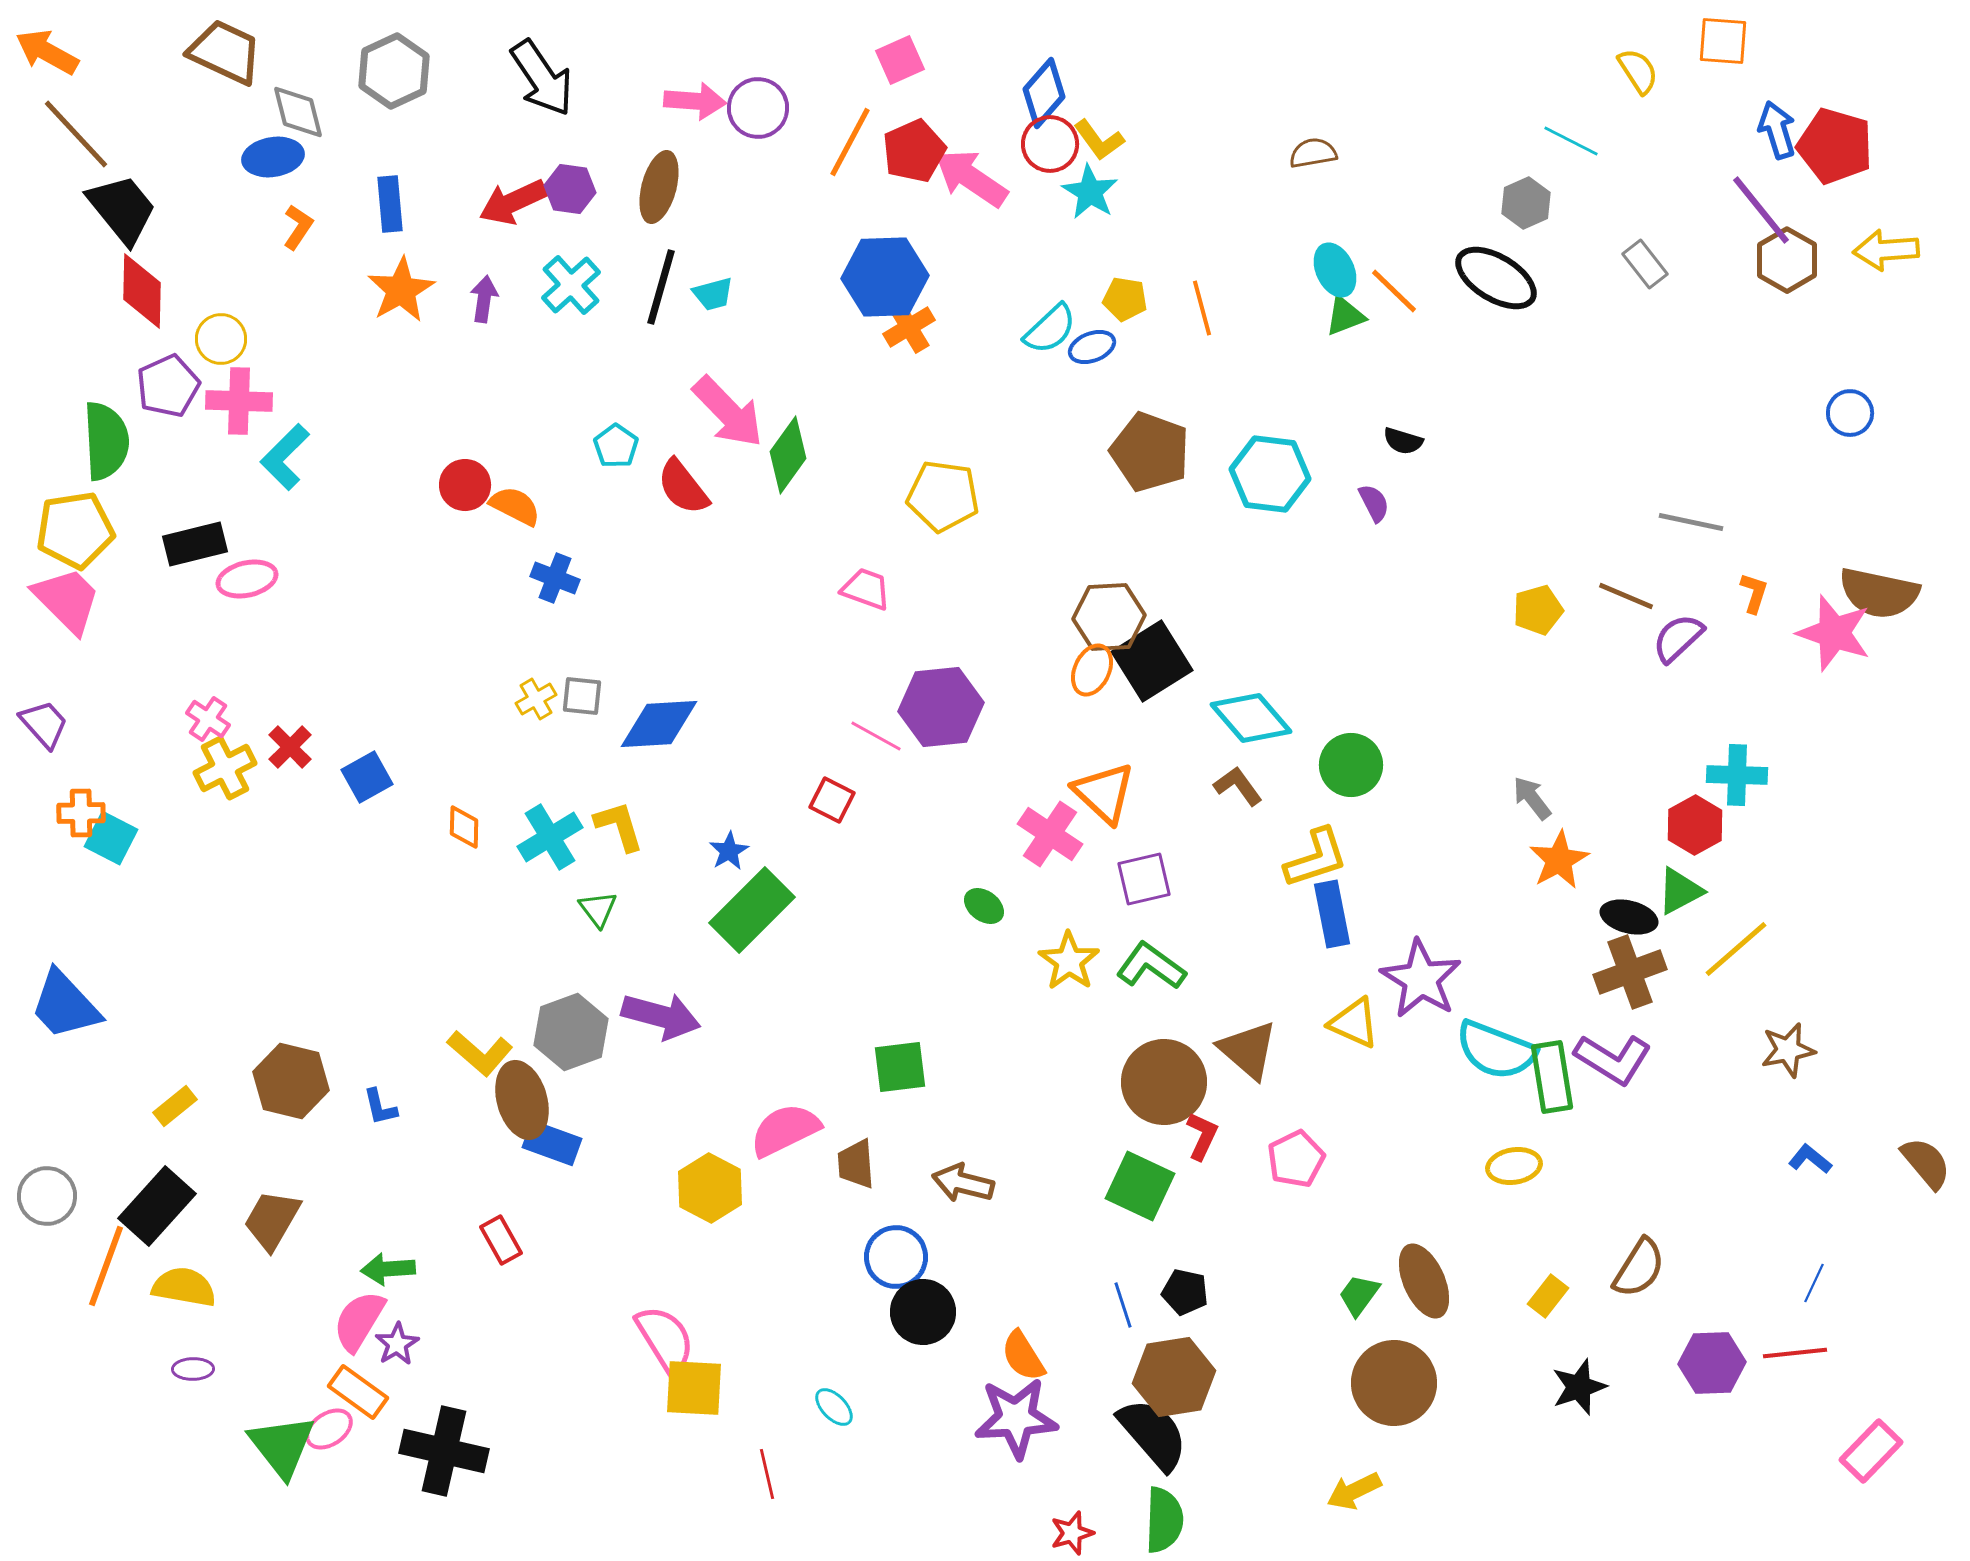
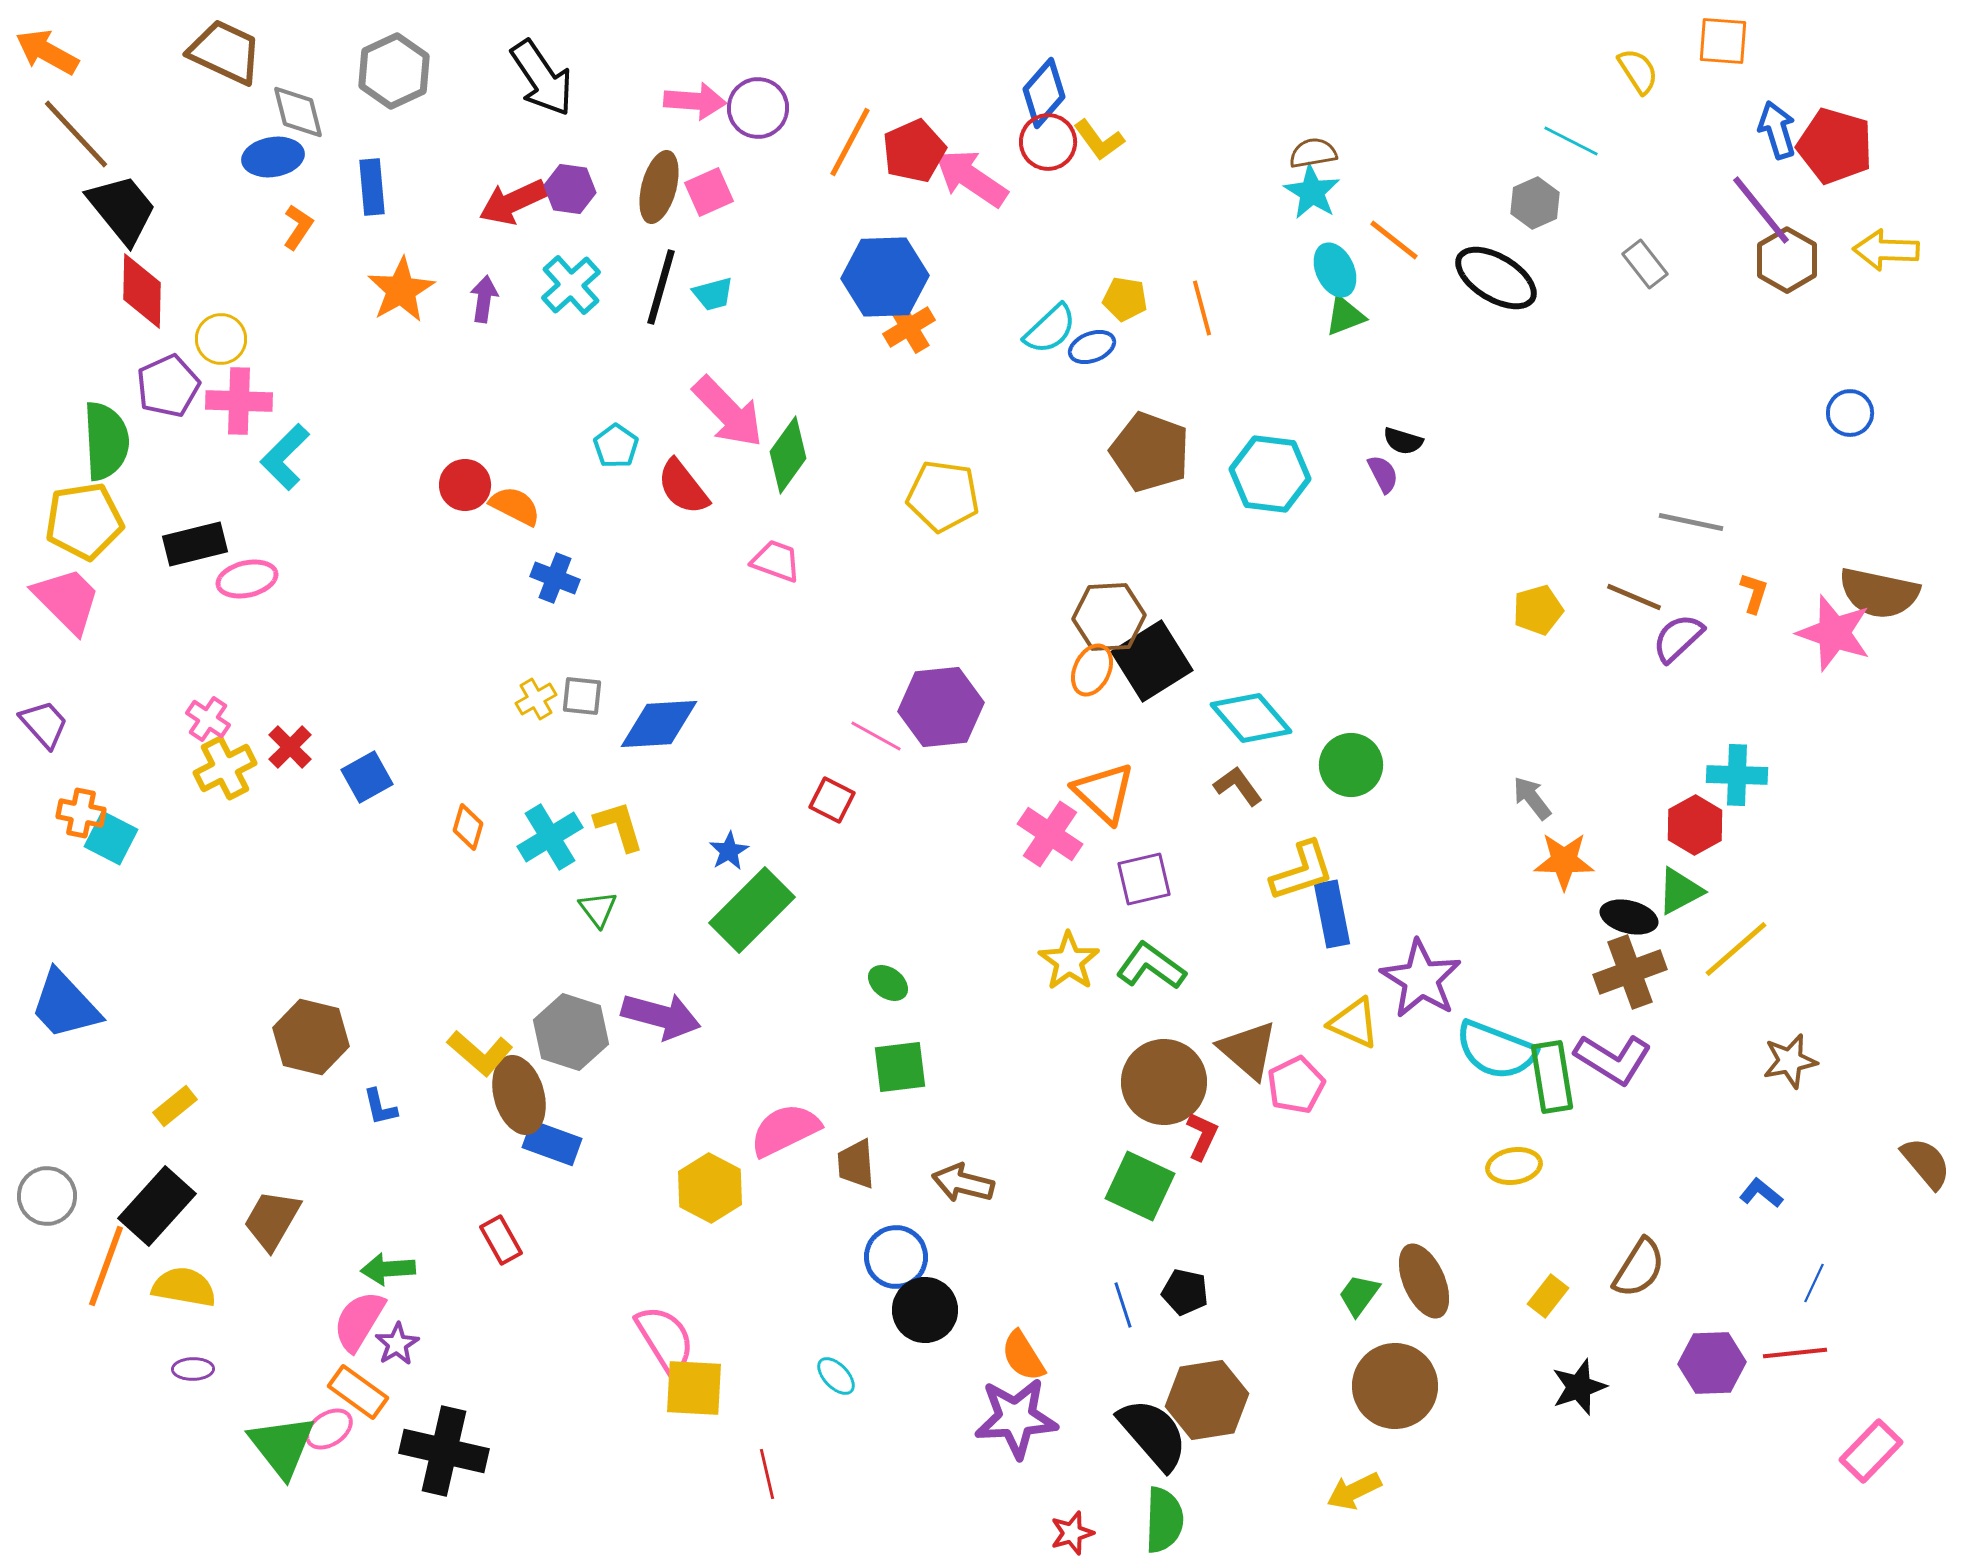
pink square at (900, 60): moved 191 px left, 132 px down
red circle at (1050, 144): moved 2 px left, 2 px up
cyan star at (1090, 192): moved 222 px right
gray hexagon at (1526, 203): moved 9 px right
blue rectangle at (390, 204): moved 18 px left, 17 px up
yellow arrow at (1886, 250): rotated 6 degrees clockwise
orange line at (1394, 291): moved 51 px up; rotated 6 degrees counterclockwise
purple semicircle at (1374, 503): moved 9 px right, 29 px up
yellow pentagon at (75, 530): moved 9 px right, 9 px up
pink trapezoid at (866, 589): moved 90 px left, 28 px up
brown line at (1626, 596): moved 8 px right, 1 px down
orange cross at (81, 813): rotated 12 degrees clockwise
orange diamond at (464, 827): moved 4 px right; rotated 15 degrees clockwise
yellow L-shape at (1316, 858): moved 14 px left, 13 px down
orange star at (1559, 860): moved 5 px right, 1 px down; rotated 30 degrees clockwise
green ellipse at (984, 906): moved 96 px left, 77 px down
gray hexagon at (571, 1032): rotated 22 degrees counterclockwise
brown star at (1788, 1050): moved 2 px right, 11 px down
brown hexagon at (291, 1081): moved 20 px right, 44 px up
brown ellipse at (522, 1100): moved 3 px left, 5 px up
pink pentagon at (1296, 1159): moved 74 px up
blue L-shape at (1810, 1159): moved 49 px left, 34 px down
black circle at (923, 1312): moved 2 px right, 2 px up
brown hexagon at (1174, 1377): moved 33 px right, 23 px down
brown circle at (1394, 1383): moved 1 px right, 3 px down
cyan ellipse at (834, 1407): moved 2 px right, 31 px up
